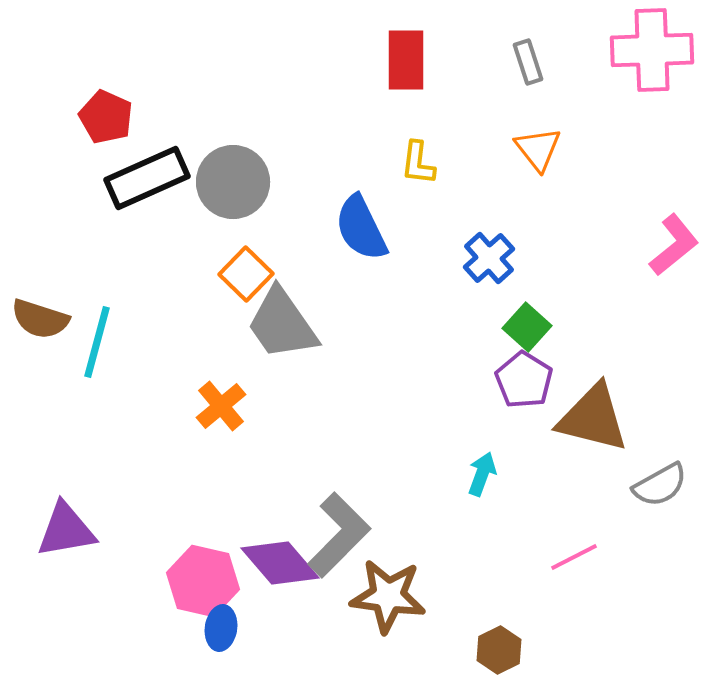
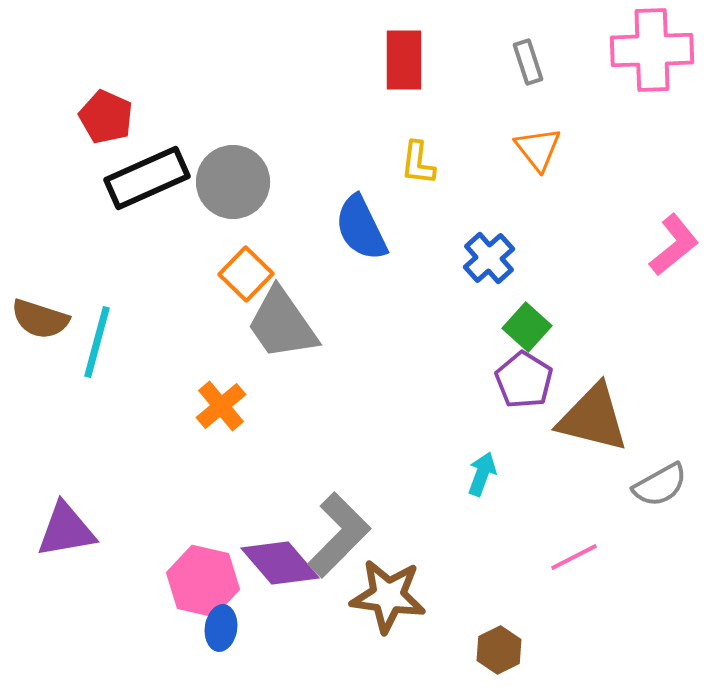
red rectangle: moved 2 px left
